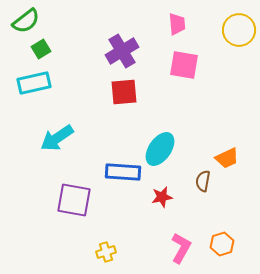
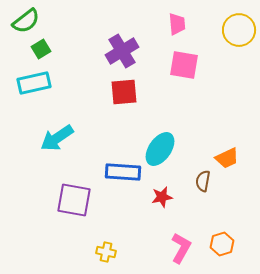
yellow cross: rotated 30 degrees clockwise
